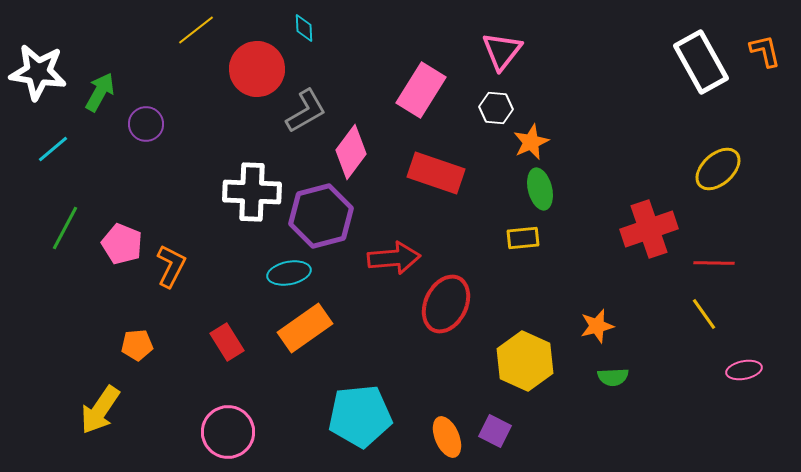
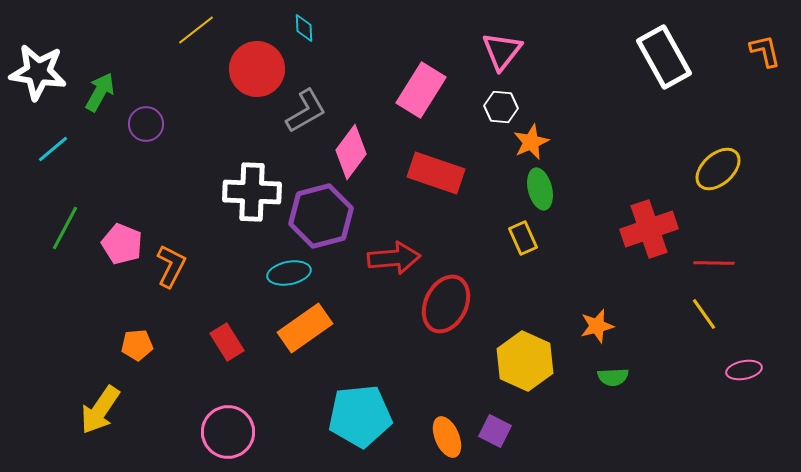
white rectangle at (701, 62): moved 37 px left, 5 px up
white hexagon at (496, 108): moved 5 px right, 1 px up
yellow rectangle at (523, 238): rotated 72 degrees clockwise
